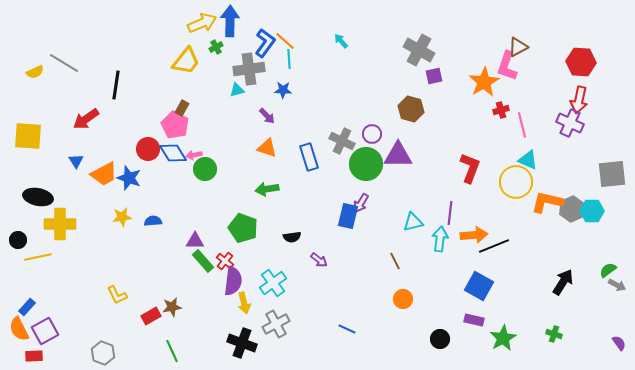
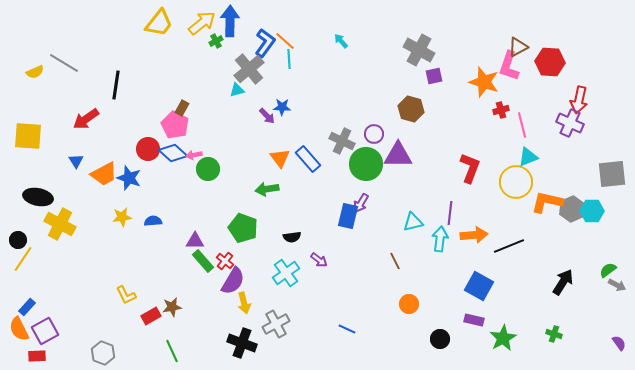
yellow arrow at (202, 23): rotated 16 degrees counterclockwise
green cross at (216, 47): moved 6 px up
yellow trapezoid at (186, 61): moved 27 px left, 38 px up
red hexagon at (581, 62): moved 31 px left
pink L-shape at (507, 66): moved 2 px right
gray cross at (249, 69): rotated 32 degrees counterclockwise
orange star at (484, 82): rotated 24 degrees counterclockwise
blue star at (283, 90): moved 1 px left, 17 px down
purple circle at (372, 134): moved 2 px right
orange triangle at (267, 148): moved 13 px right, 10 px down; rotated 35 degrees clockwise
blue diamond at (173, 153): rotated 16 degrees counterclockwise
blue rectangle at (309, 157): moved 1 px left, 2 px down; rotated 24 degrees counterclockwise
cyan triangle at (528, 160): moved 3 px up; rotated 45 degrees counterclockwise
green circle at (205, 169): moved 3 px right
yellow cross at (60, 224): rotated 28 degrees clockwise
black line at (494, 246): moved 15 px right
yellow line at (38, 257): moved 15 px left, 2 px down; rotated 44 degrees counterclockwise
purple semicircle at (233, 281): rotated 24 degrees clockwise
cyan cross at (273, 283): moved 13 px right, 10 px up
yellow L-shape at (117, 295): moved 9 px right
orange circle at (403, 299): moved 6 px right, 5 px down
red rectangle at (34, 356): moved 3 px right
